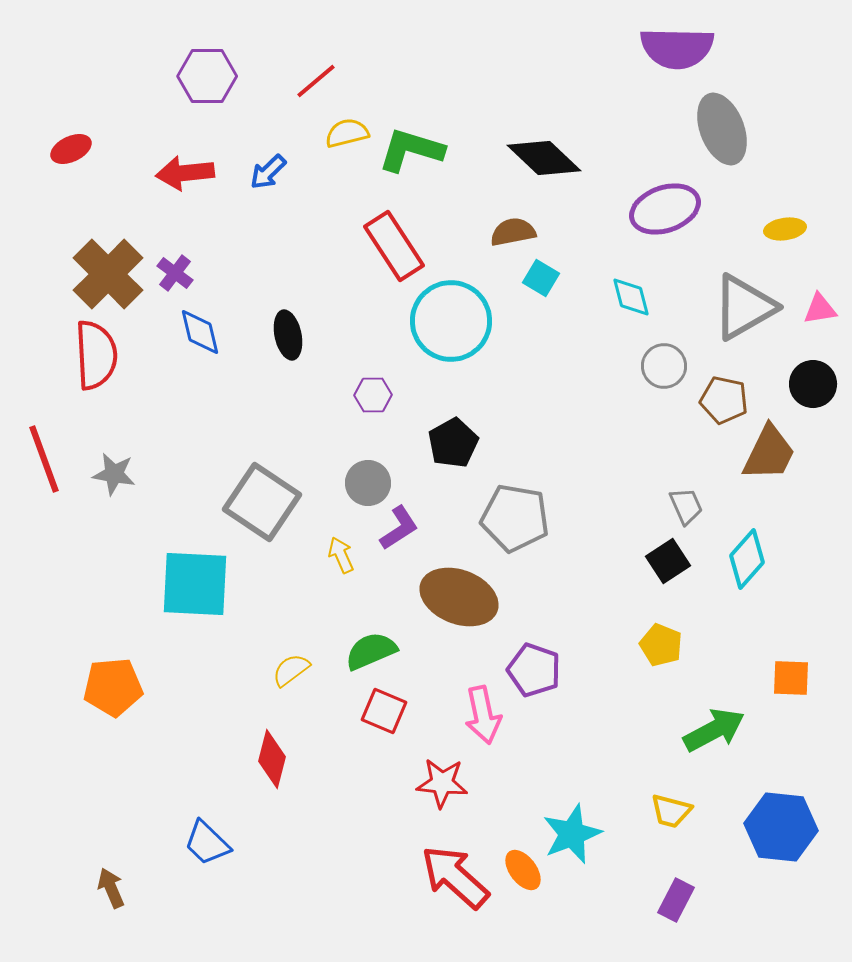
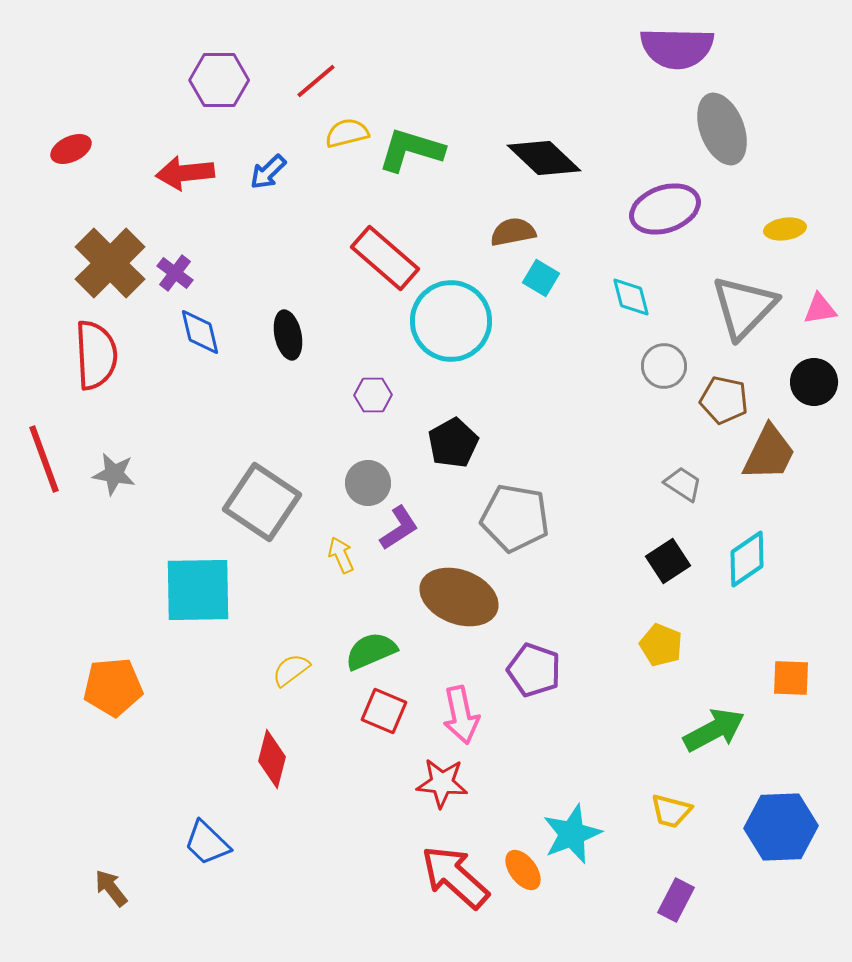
purple hexagon at (207, 76): moved 12 px right, 4 px down
red rectangle at (394, 246): moved 9 px left, 12 px down; rotated 16 degrees counterclockwise
brown cross at (108, 274): moved 2 px right, 11 px up
gray triangle at (744, 307): rotated 16 degrees counterclockwise
black circle at (813, 384): moved 1 px right, 2 px up
gray trapezoid at (686, 506): moved 3 px left, 22 px up; rotated 33 degrees counterclockwise
cyan diamond at (747, 559): rotated 14 degrees clockwise
cyan square at (195, 584): moved 3 px right, 6 px down; rotated 4 degrees counterclockwise
pink arrow at (483, 715): moved 22 px left
blue hexagon at (781, 827): rotated 8 degrees counterclockwise
brown arrow at (111, 888): rotated 15 degrees counterclockwise
